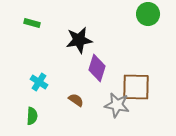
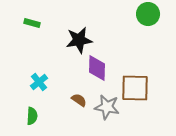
purple diamond: rotated 16 degrees counterclockwise
cyan cross: rotated 18 degrees clockwise
brown square: moved 1 px left, 1 px down
brown semicircle: moved 3 px right
gray star: moved 10 px left, 2 px down
